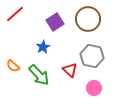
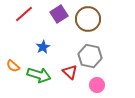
red line: moved 9 px right
purple square: moved 4 px right, 8 px up
gray hexagon: moved 2 px left
red triangle: moved 2 px down
green arrow: rotated 30 degrees counterclockwise
pink circle: moved 3 px right, 3 px up
